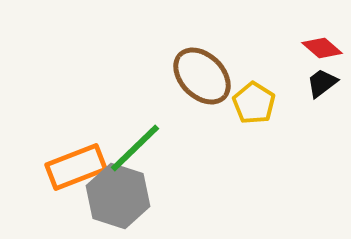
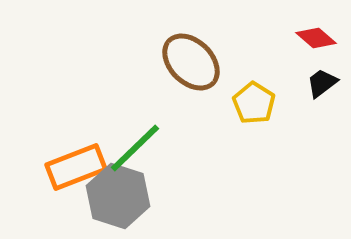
red diamond: moved 6 px left, 10 px up
brown ellipse: moved 11 px left, 14 px up
